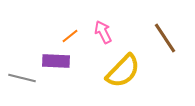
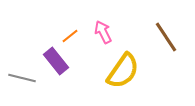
brown line: moved 1 px right, 1 px up
purple rectangle: rotated 48 degrees clockwise
yellow semicircle: rotated 9 degrees counterclockwise
